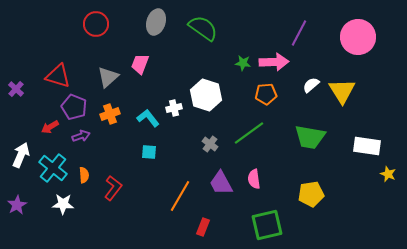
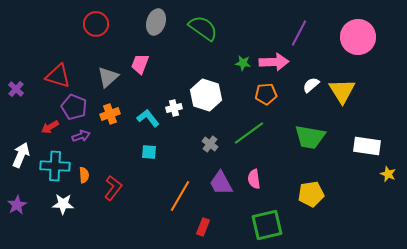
cyan cross: moved 2 px right, 2 px up; rotated 36 degrees counterclockwise
